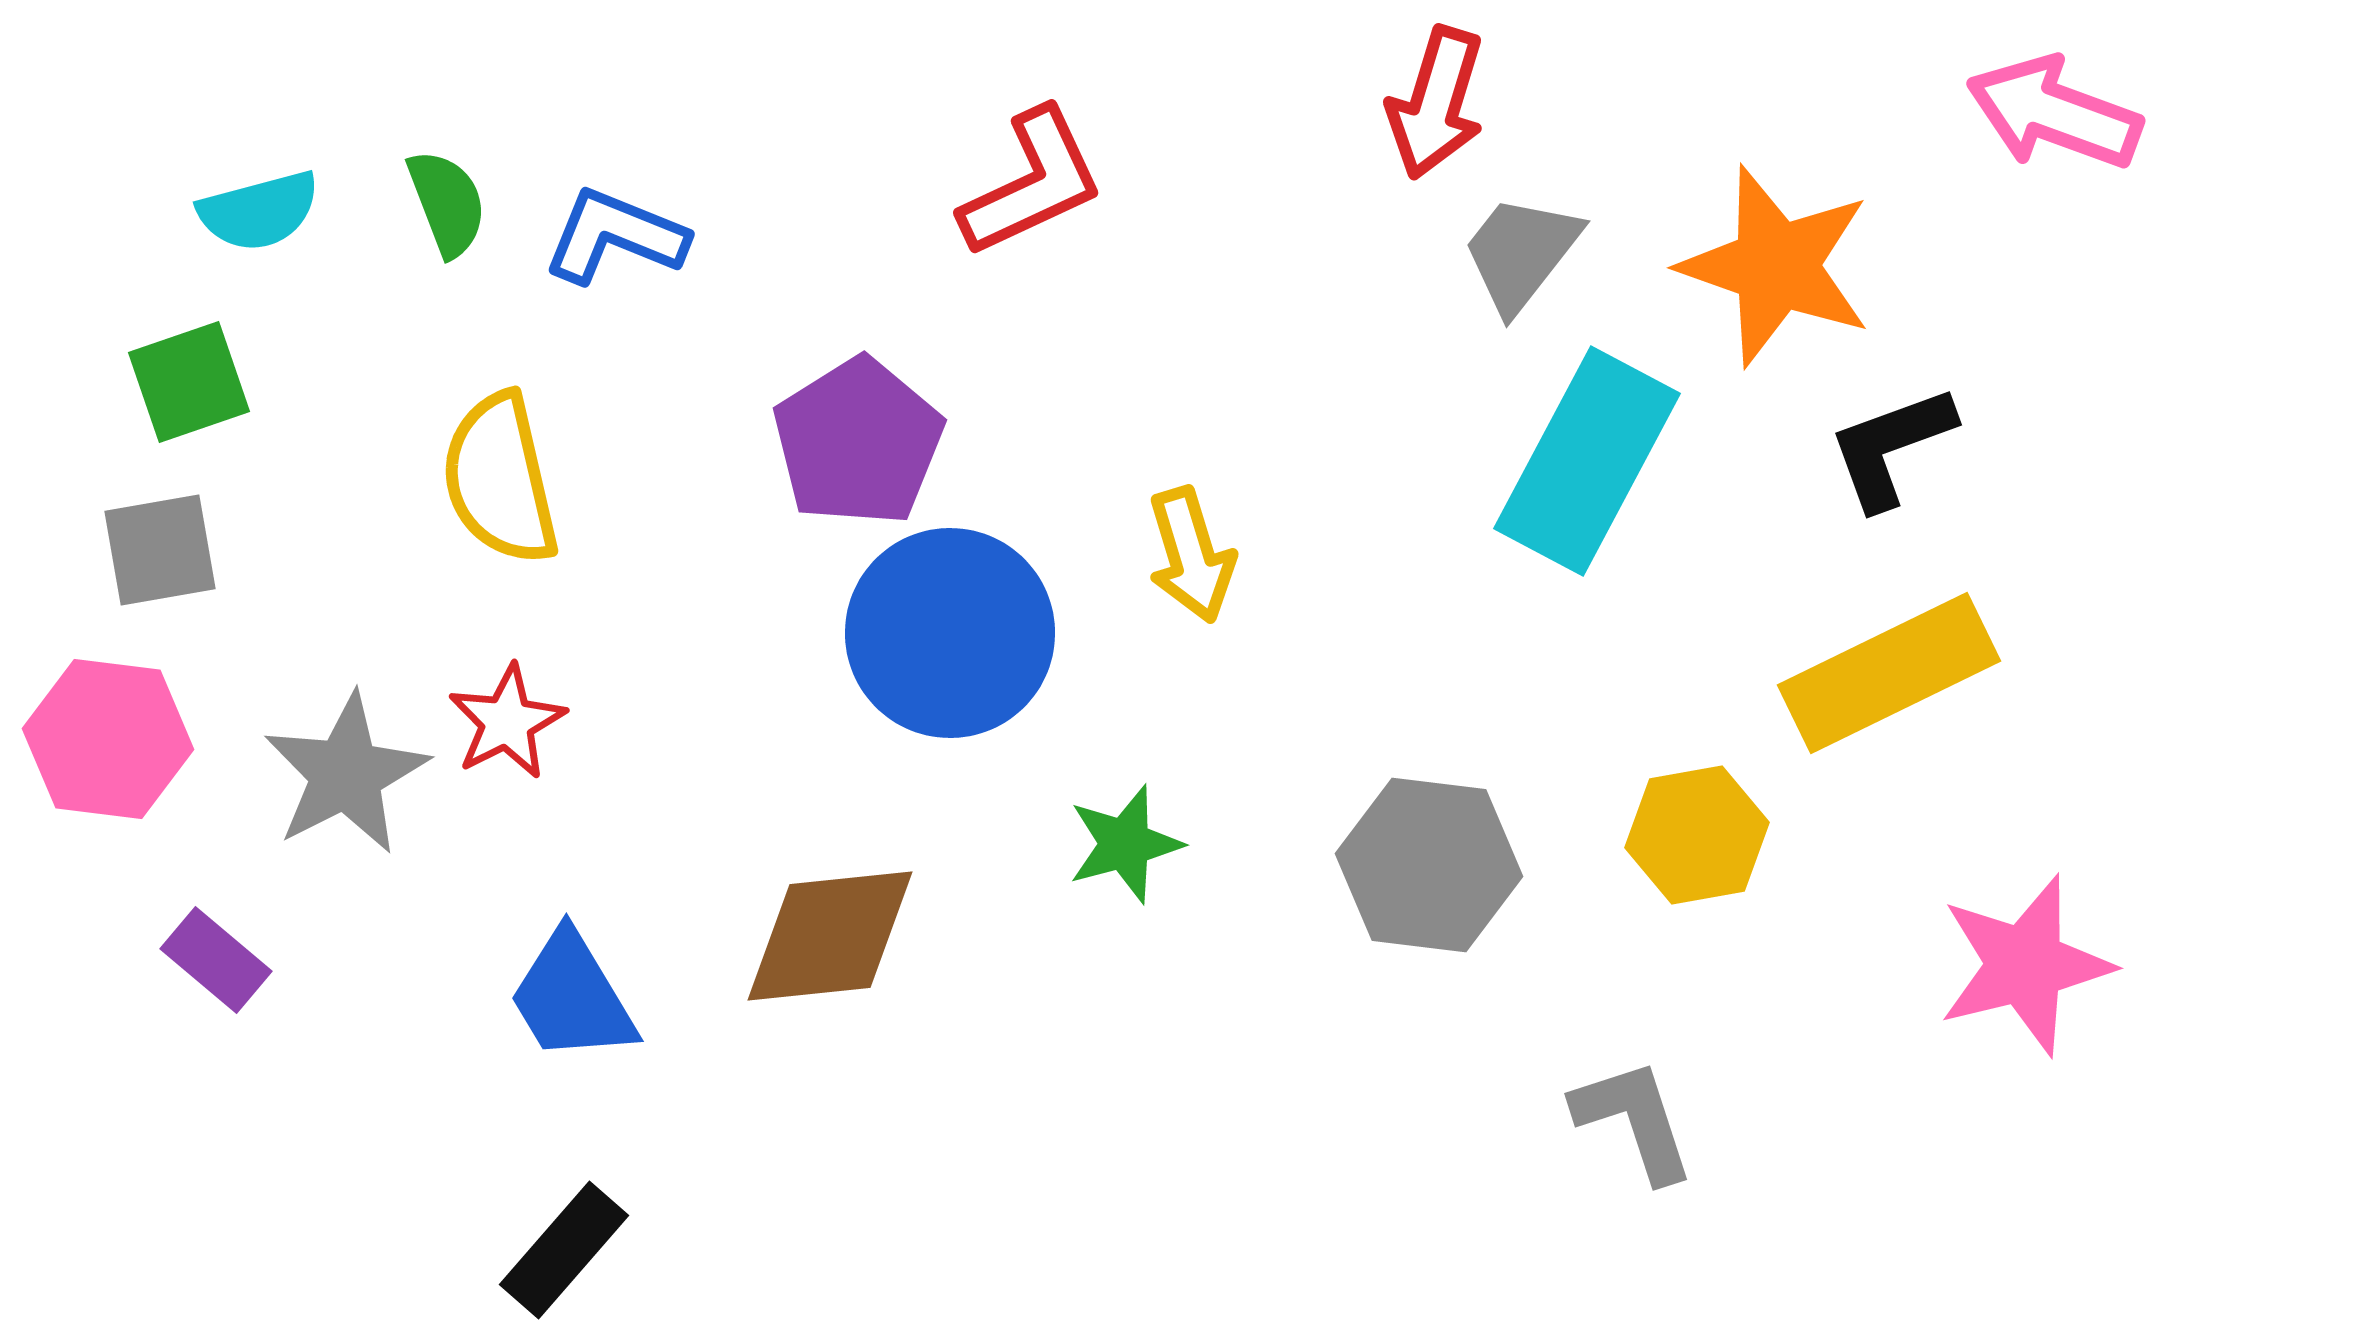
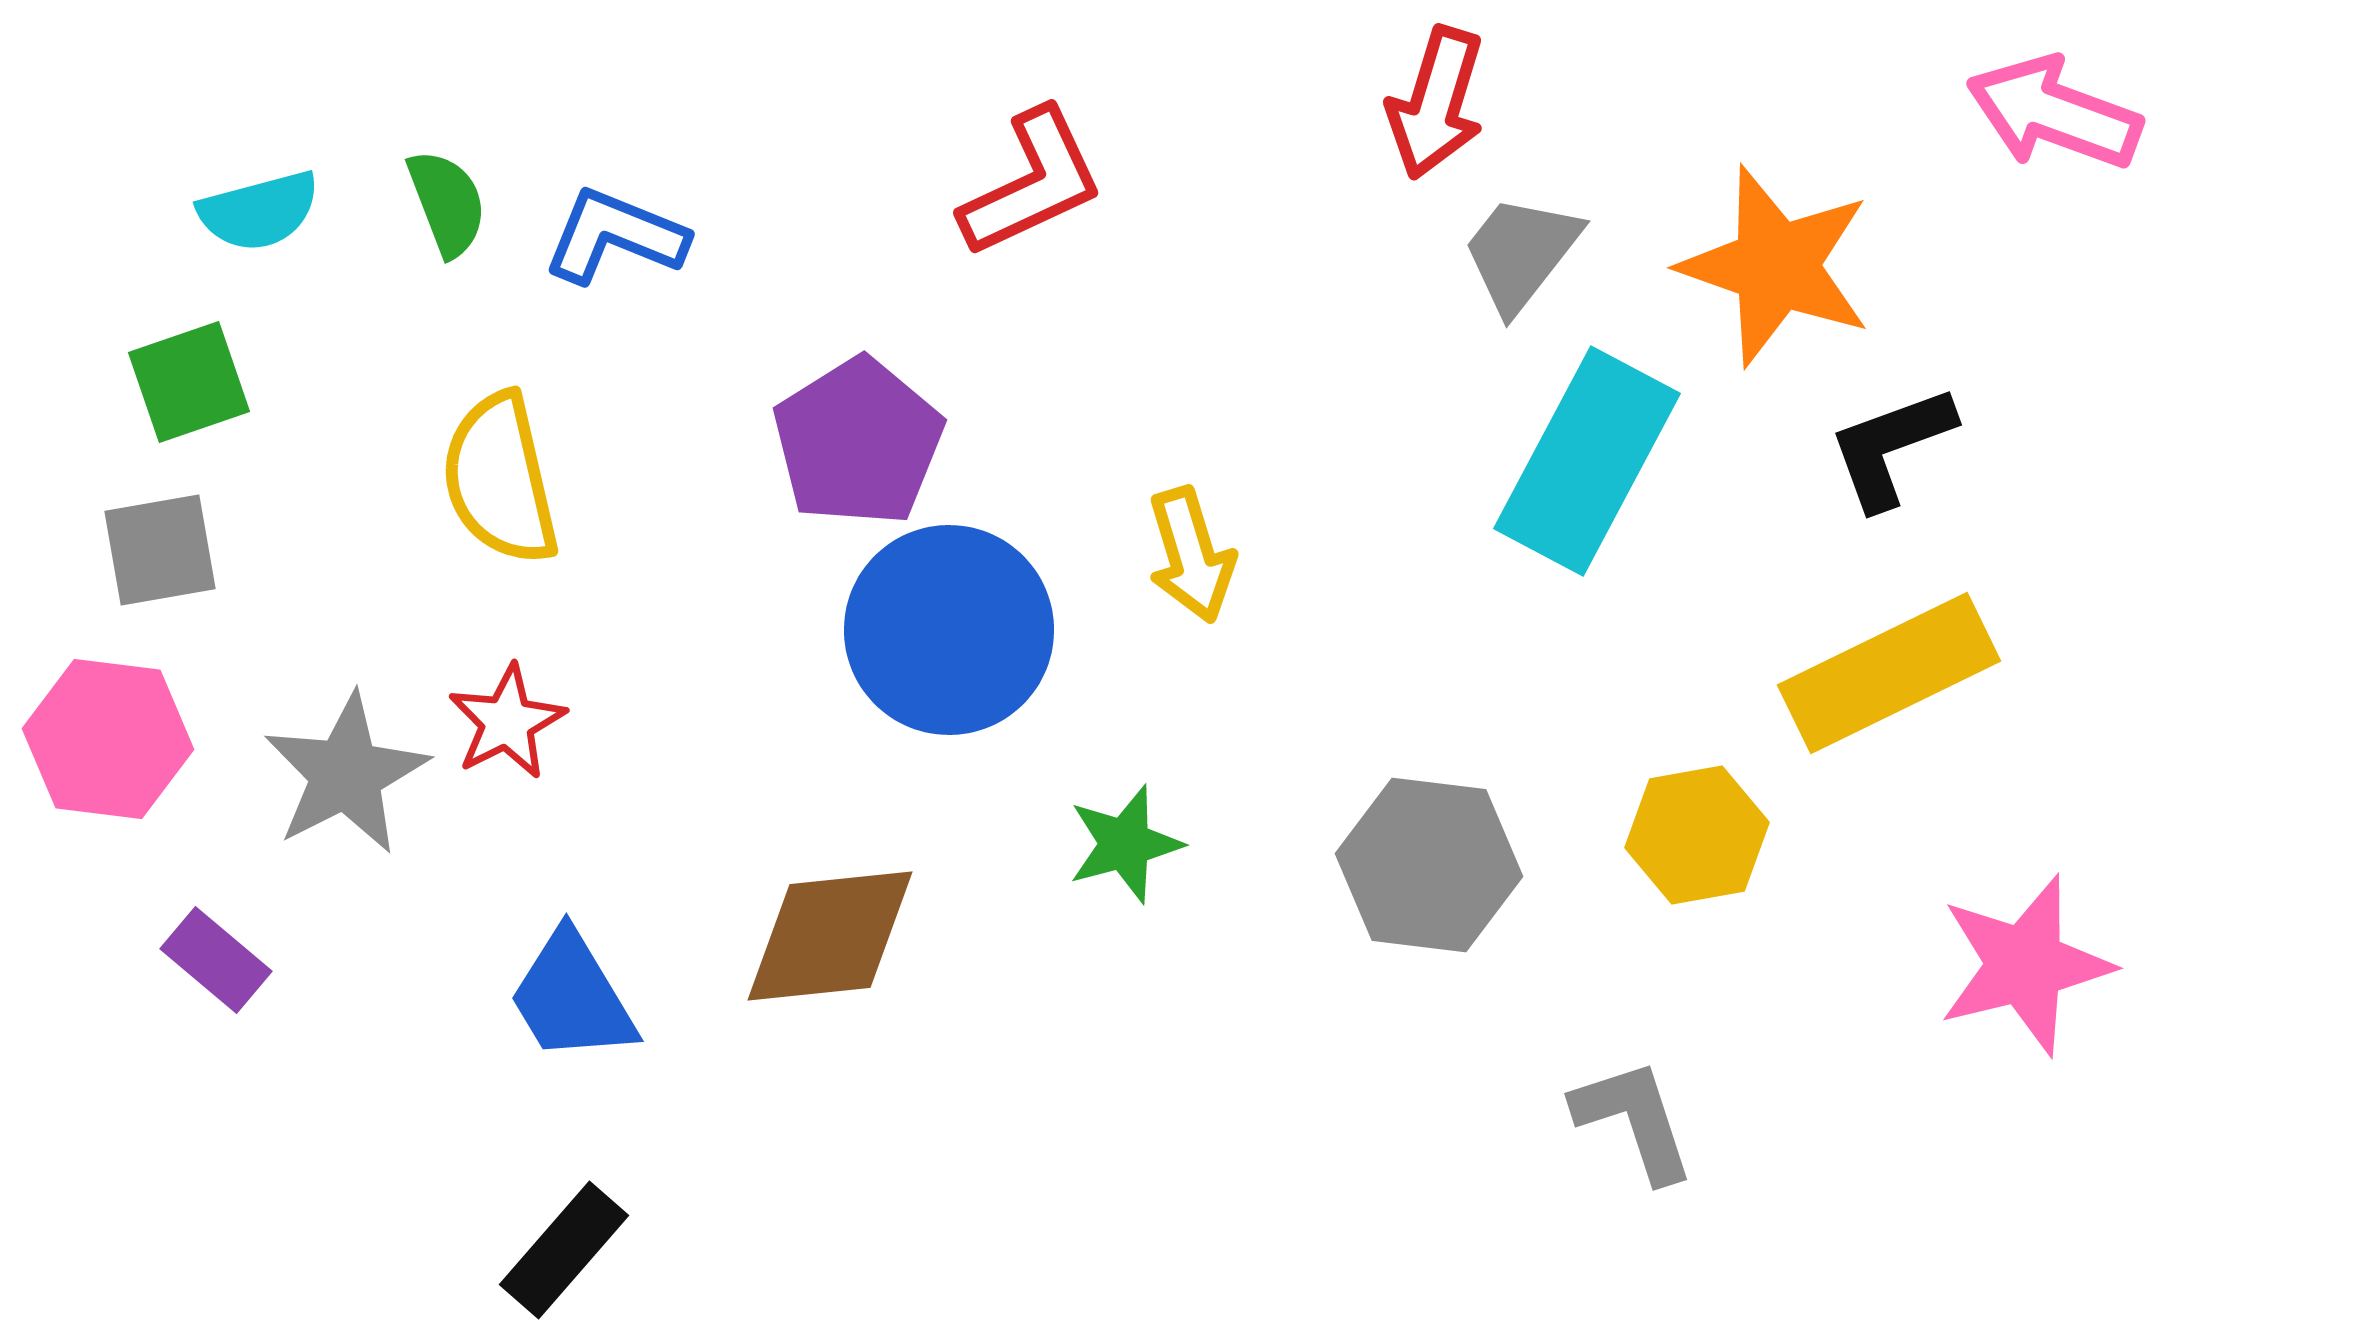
blue circle: moved 1 px left, 3 px up
